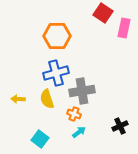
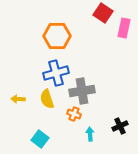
cyan arrow: moved 11 px right, 2 px down; rotated 56 degrees counterclockwise
